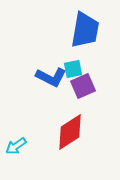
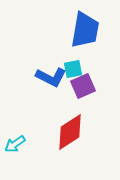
cyan arrow: moved 1 px left, 2 px up
